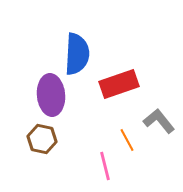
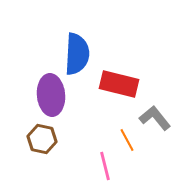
red rectangle: rotated 33 degrees clockwise
gray L-shape: moved 4 px left, 3 px up
